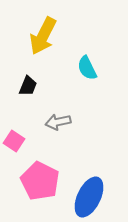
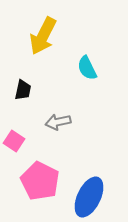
black trapezoid: moved 5 px left, 4 px down; rotated 10 degrees counterclockwise
